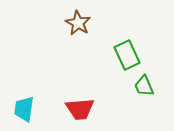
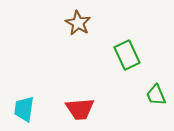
green trapezoid: moved 12 px right, 9 px down
